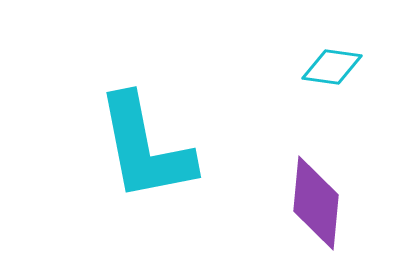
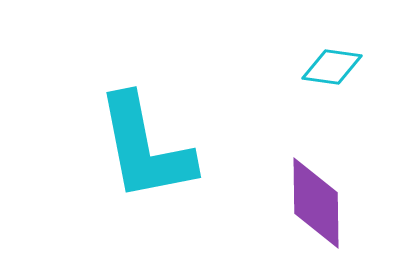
purple diamond: rotated 6 degrees counterclockwise
